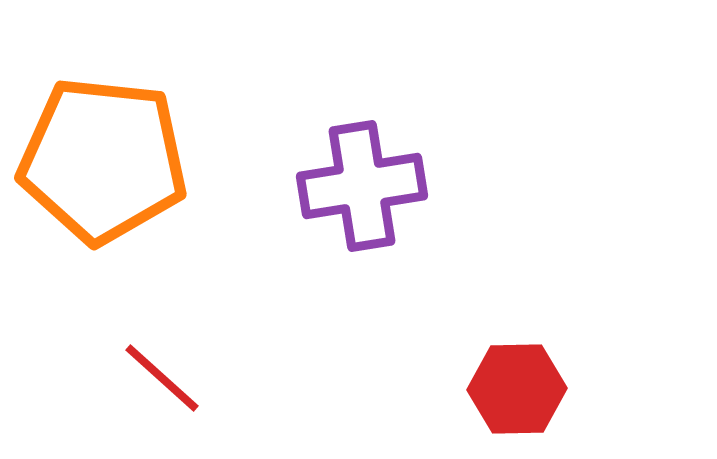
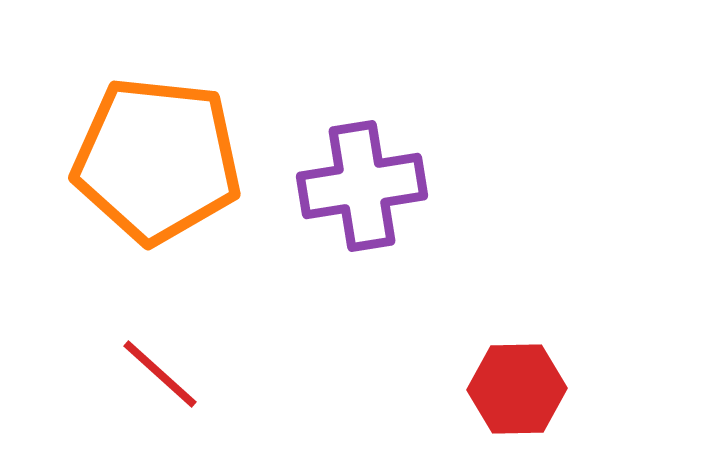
orange pentagon: moved 54 px right
red line: moved 2 px left, 4 px up
